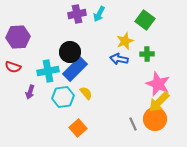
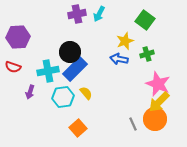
green cross: rotated 16 degrees counterclockwise
